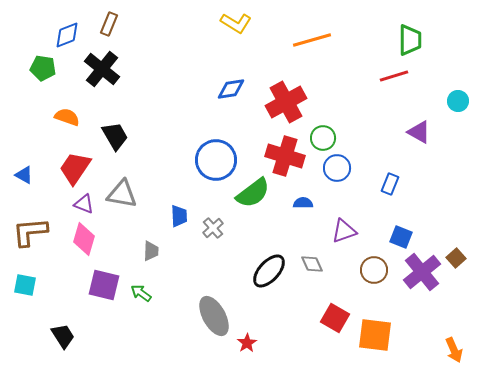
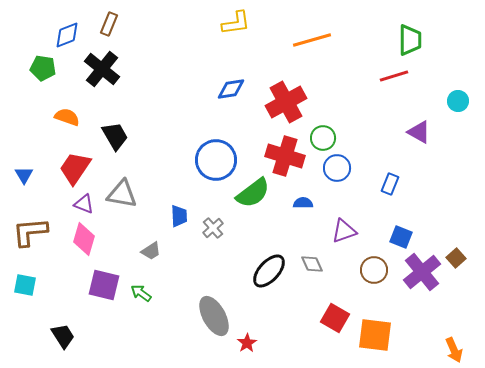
yellow L-shape at (236, 23): rotated 40 degrees counterclockwise
blue triangle at (24, 175): rotated 30 degrees clockwise
gray trapezoid at (151, 251): rotated 55 degrees clockwise
